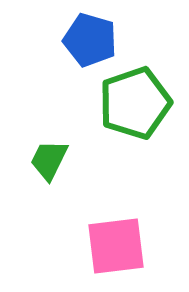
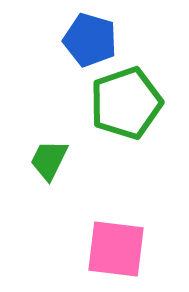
green pentagon: moved 9 px left
pink square: moved 3 px down; rotated 14 degrees clockwise
